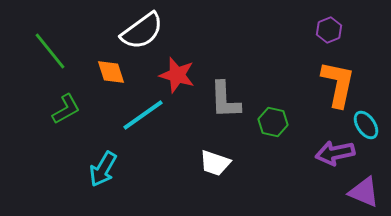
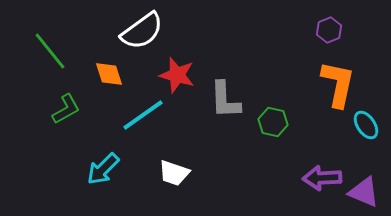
orange diamond: moved 2 px left, 2 px down
purple arrow: moved 13 px left, 25 px down; rotated 9 degrees clockwise
white trapezoid: moved 41 px left, 10 px down
cyan arrow: rotated 15 degrees clockwise
